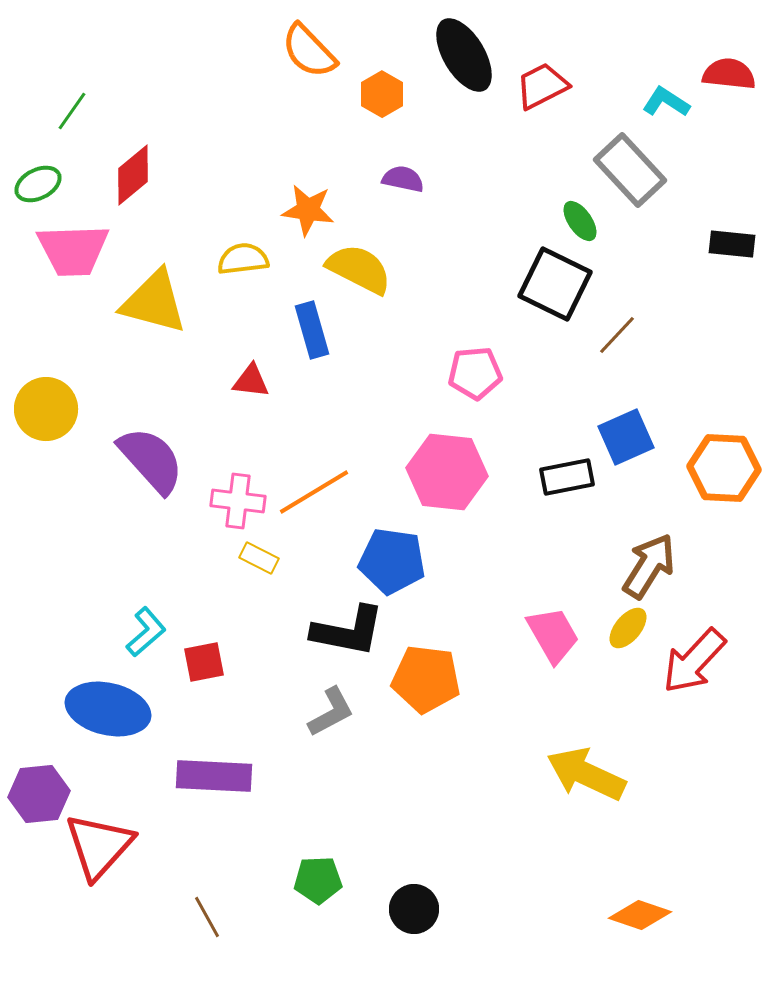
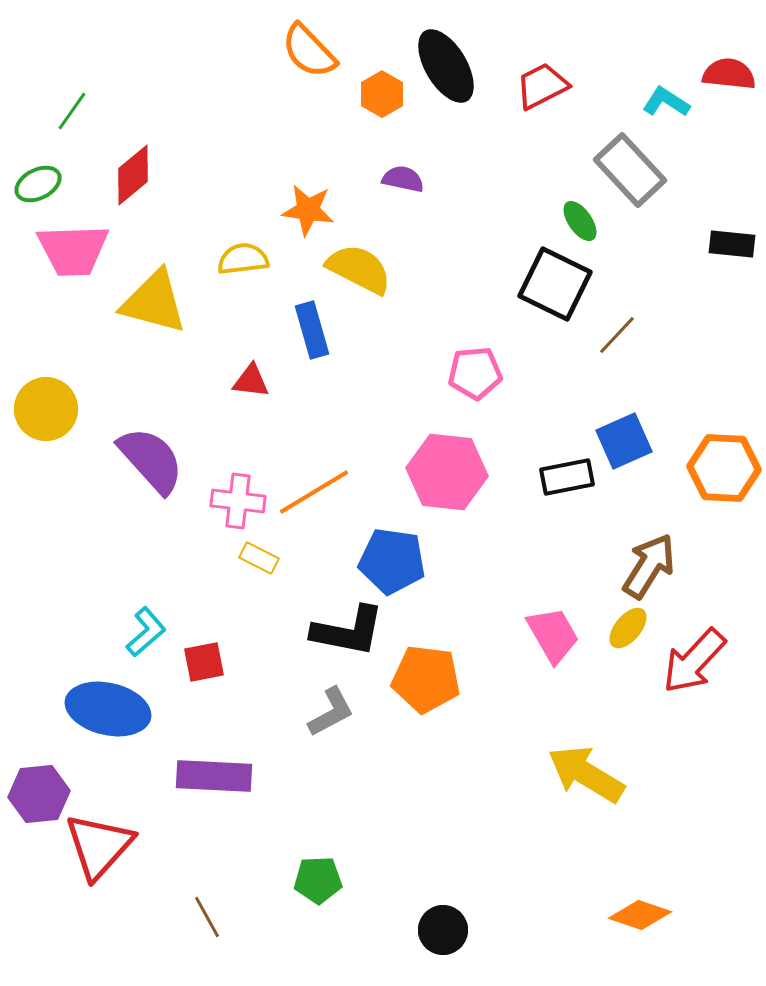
black ellipse at (464, 55): moved 18 px left, 11 px down
blue square at (626, 437): moved 2 px left, 4 px down
yellow arrow at (586, 774): rotated 6 degrees clockwise
black circle at (414, 909): moved 29 px right, 21 px down
